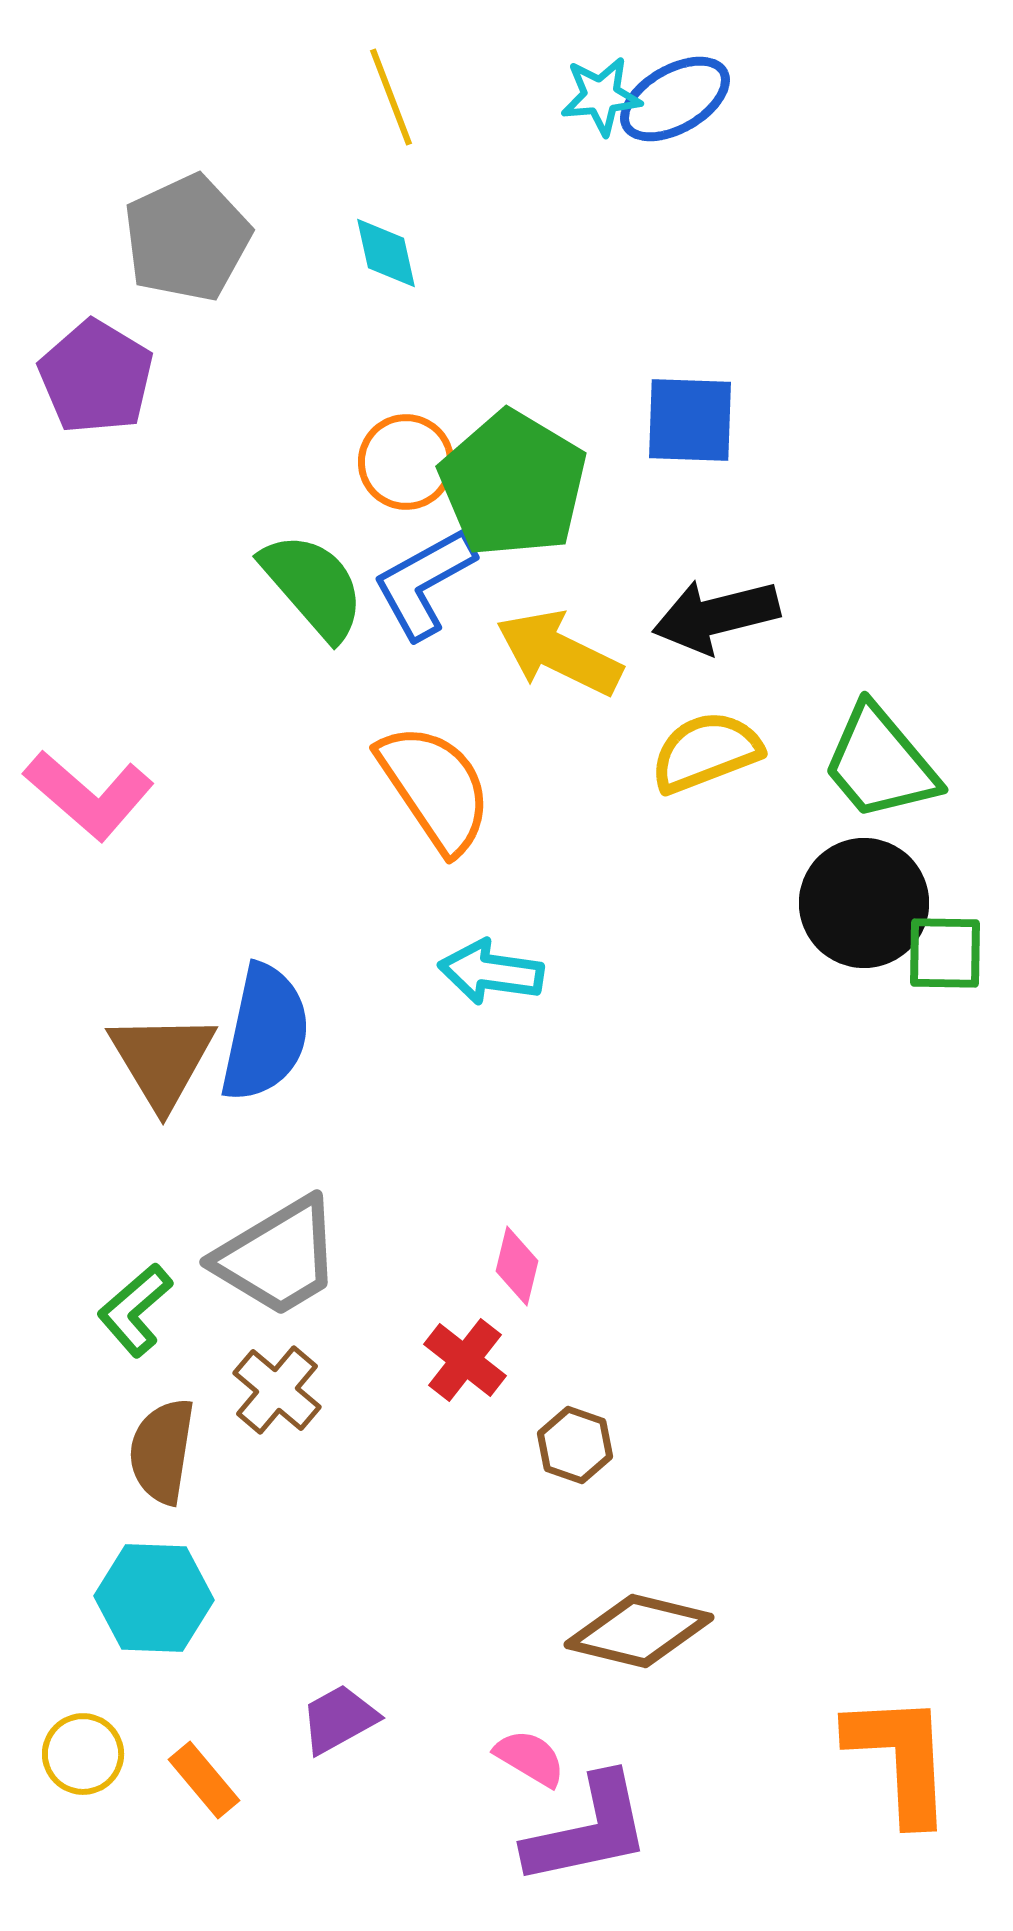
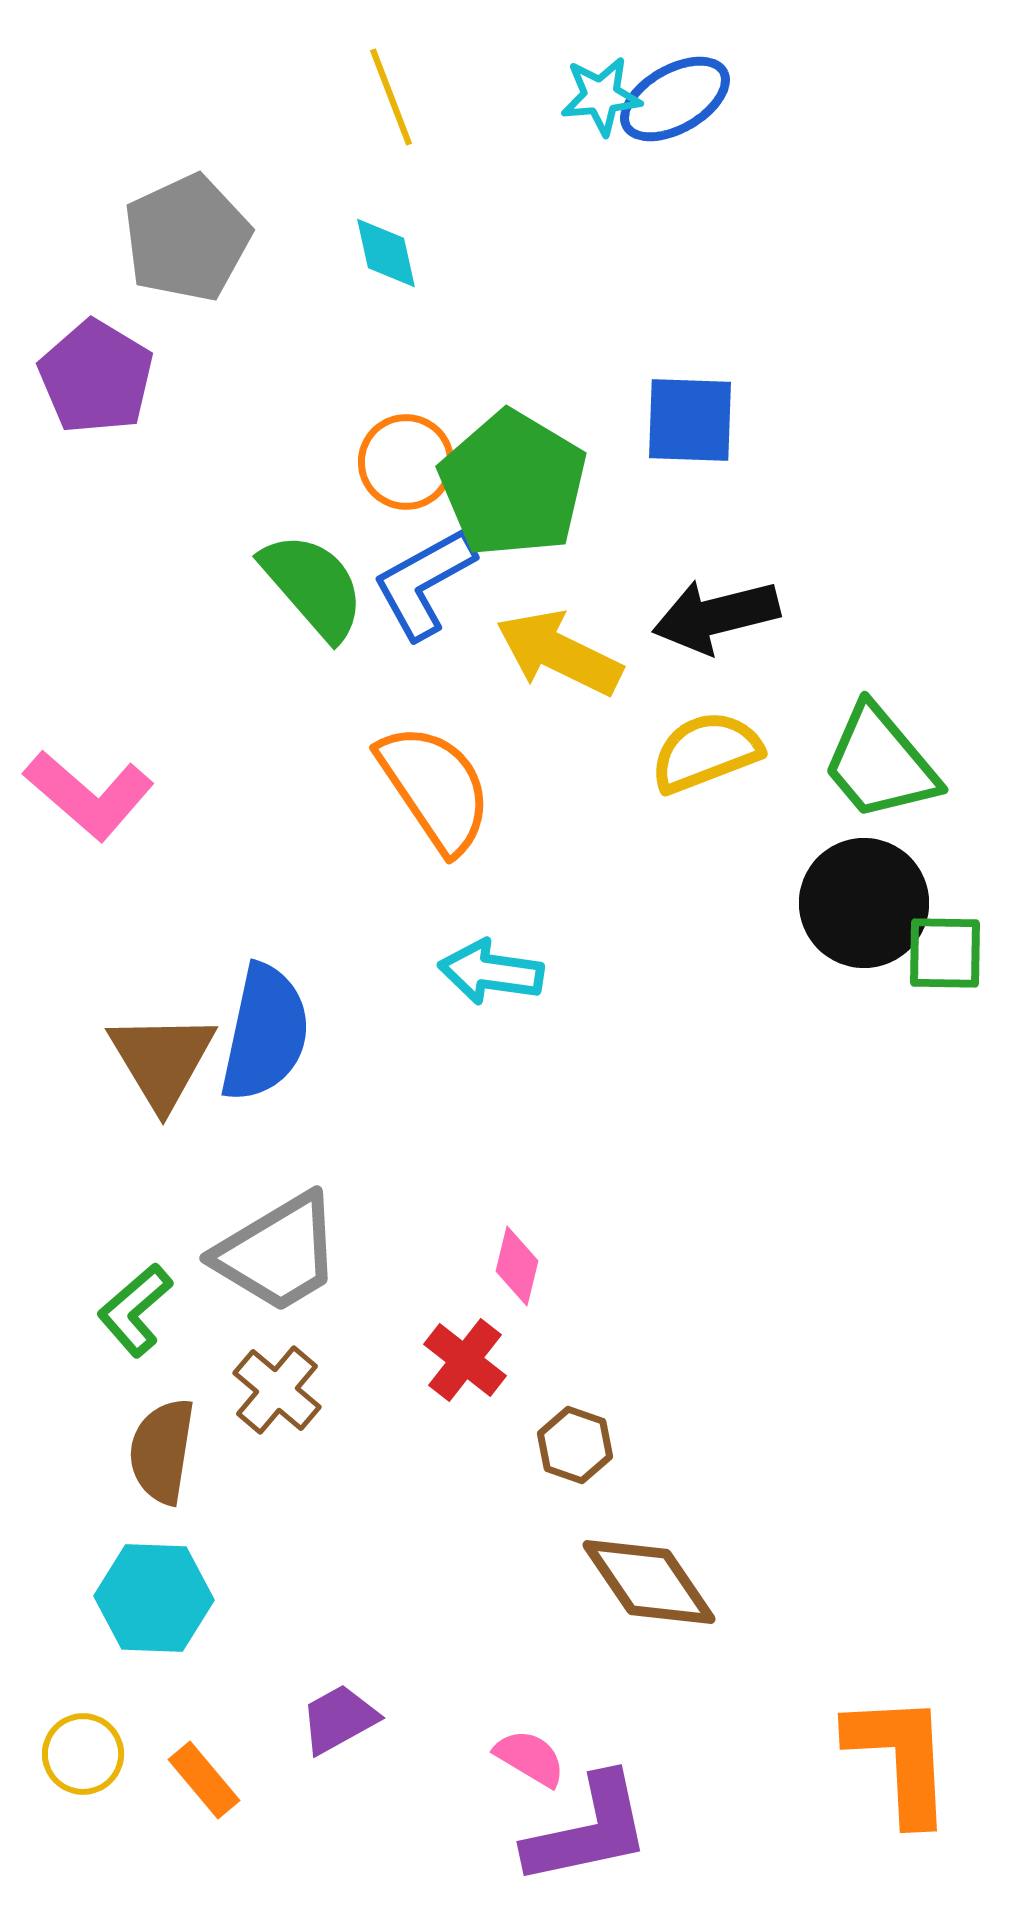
gray trapezoid: moved 4 px up
brown diamond: moved 10 px right, 49 px up; rotated 42 degrees clockwise
